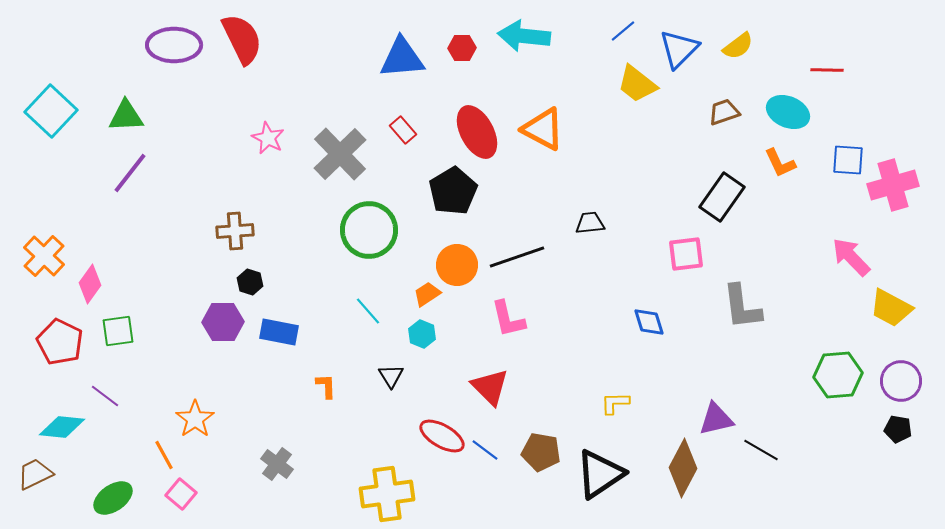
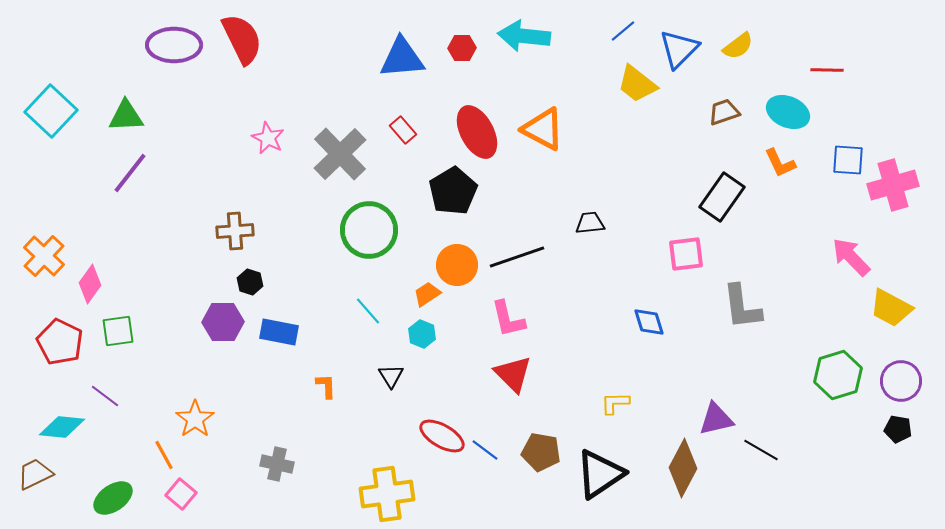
green hexagon at (838, 375): rotated 12 degrees counterclockwise
red triangle at (490, 387): moved 23 px right, 13 px up
gray cross at (277, 464): rotated 24 degrees counterclockwise
